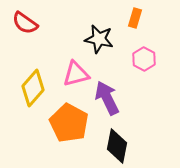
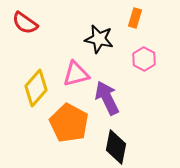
yellow diamond: moved 3 px right
black diamond: moved 1 px left, 1 px down
